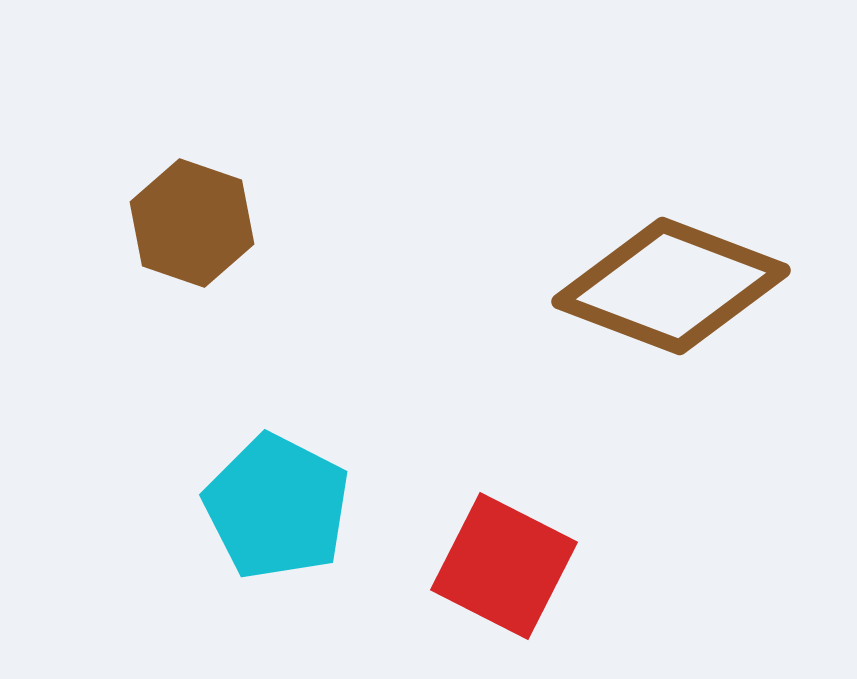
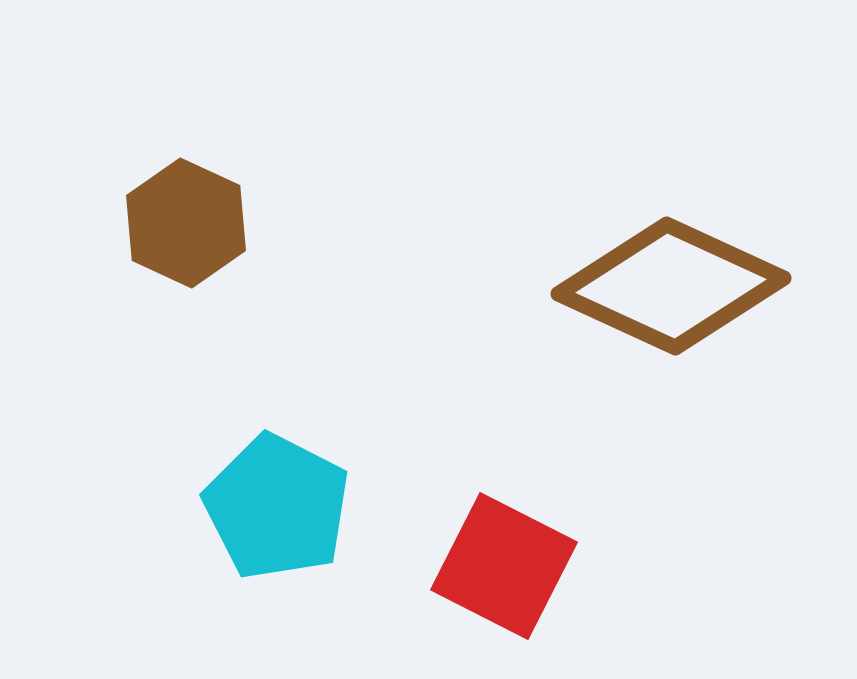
brown hexagon: moved 6 px left; rotated 6 degrees clockwise
brown diamond: rotated 4 degrees clockwise
